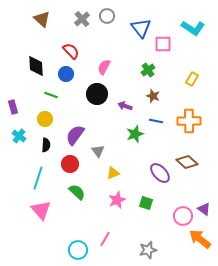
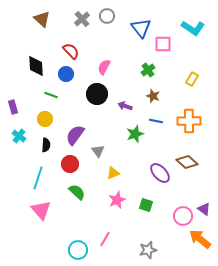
green square: moved 2 px down
